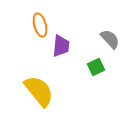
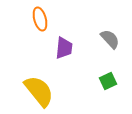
orange ellipse: moved 6 px up
purple trapezoid: moved 3 px right, 2 px down
green square: moved 12 px right, 14 px down
